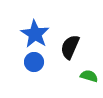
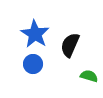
black semicircle: moved 2 px up
blue circle: moved 1 px left, 2 px down
